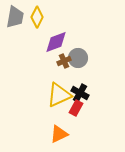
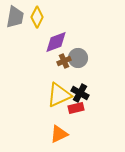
red rectangle: rotated 49 degrees clockwise
